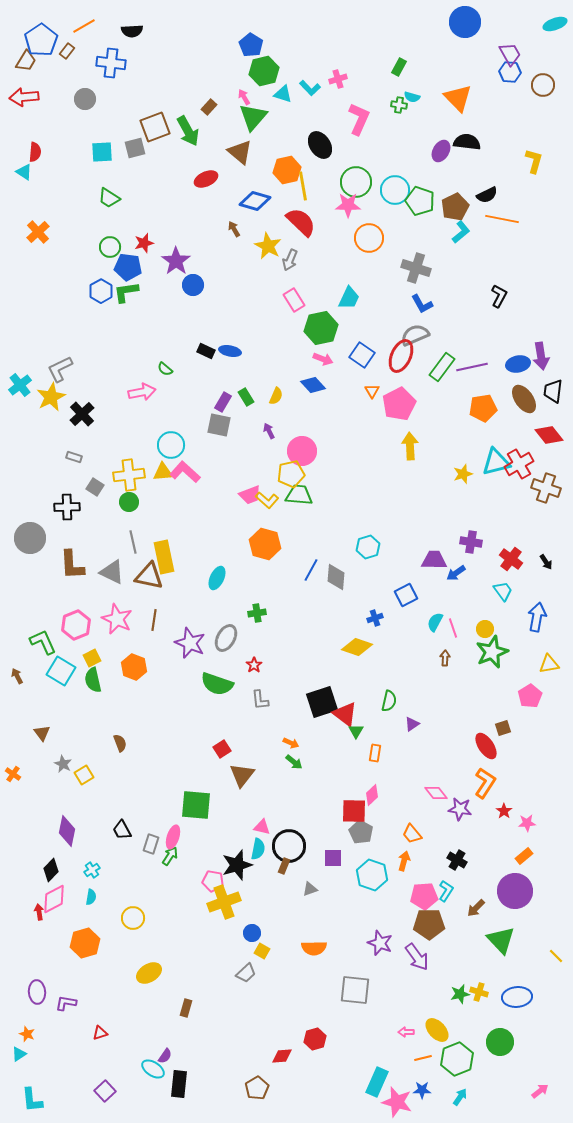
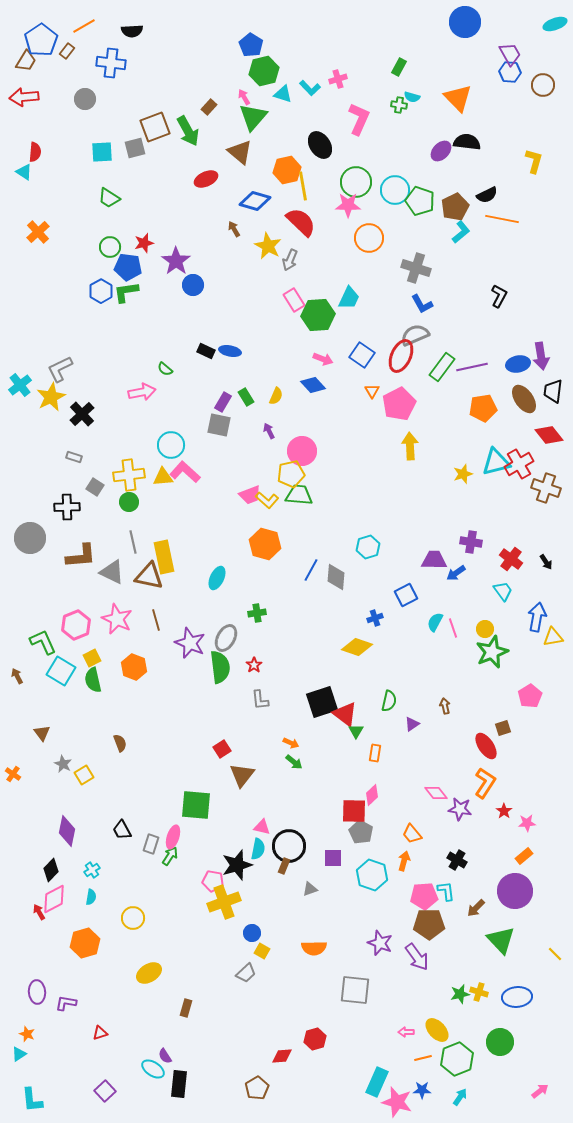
purple ellipse at (441, 151): rotated 15 degrees clockwise
green hexagon at (321, 328): moved 3 px left, 13 px up; rotated 8 degrees clockwise
yellow triangle at (163, 472): moved 5 px down
brown L-shape at (72, 565): moved 9 px right, 9 px up; rotated 92 degrees counterclockwise
brown line at (154, 620): moved 2 px right; rotated 25 degrees counterclockwise
brown arrow at (445, 658): moved 48 px down; rotated 14 degrees counterclockwise
yellow triangle at (549, 664): moved 4 px right, 27 px up
green semicircle at (217, 684): moved 3 px right, 17 px up; rotated 116 degrees counterclockwise
cyan L-shape at (446, 891): rotated 40 degrees counterclockwise
red arrow at (39, 912): rotated 21 degrees counterclockwise
yellow line at (556, 956): moved 1 px left, 2 px up
purple semicircle at (165, 1056): rotated 112 degrees clockwise
